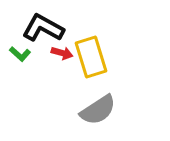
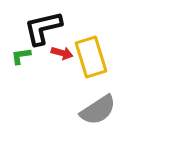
black L-shape: rotated 42 degrees counterclockwise
green L-shape: moved 1 px right, 2 px down; rotated 130 degrees clockwise
